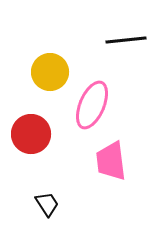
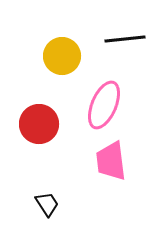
black line: moved 1 px left, 1 px up
yellow circle: moved 12 px right, 16 px up
pink ellipse: moved 12 px right
red circle: moved 8 px right, 10 px up
